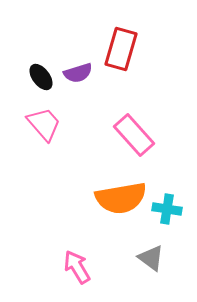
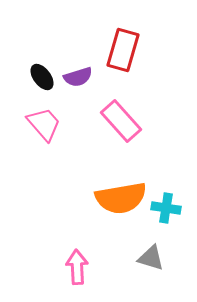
red rectangle: moved 2 px right, 1 px down
purple semicircle: moved 4 px down
black ellipse: moved 1 px right
pink rectangle: moved 13 px left, 14 px up
cyan cross: moved 1 px left, 1 px up
gray triangle: rotated 20 degrees counterclockwise
pink arrow: rotated 28 degrees clockwise
